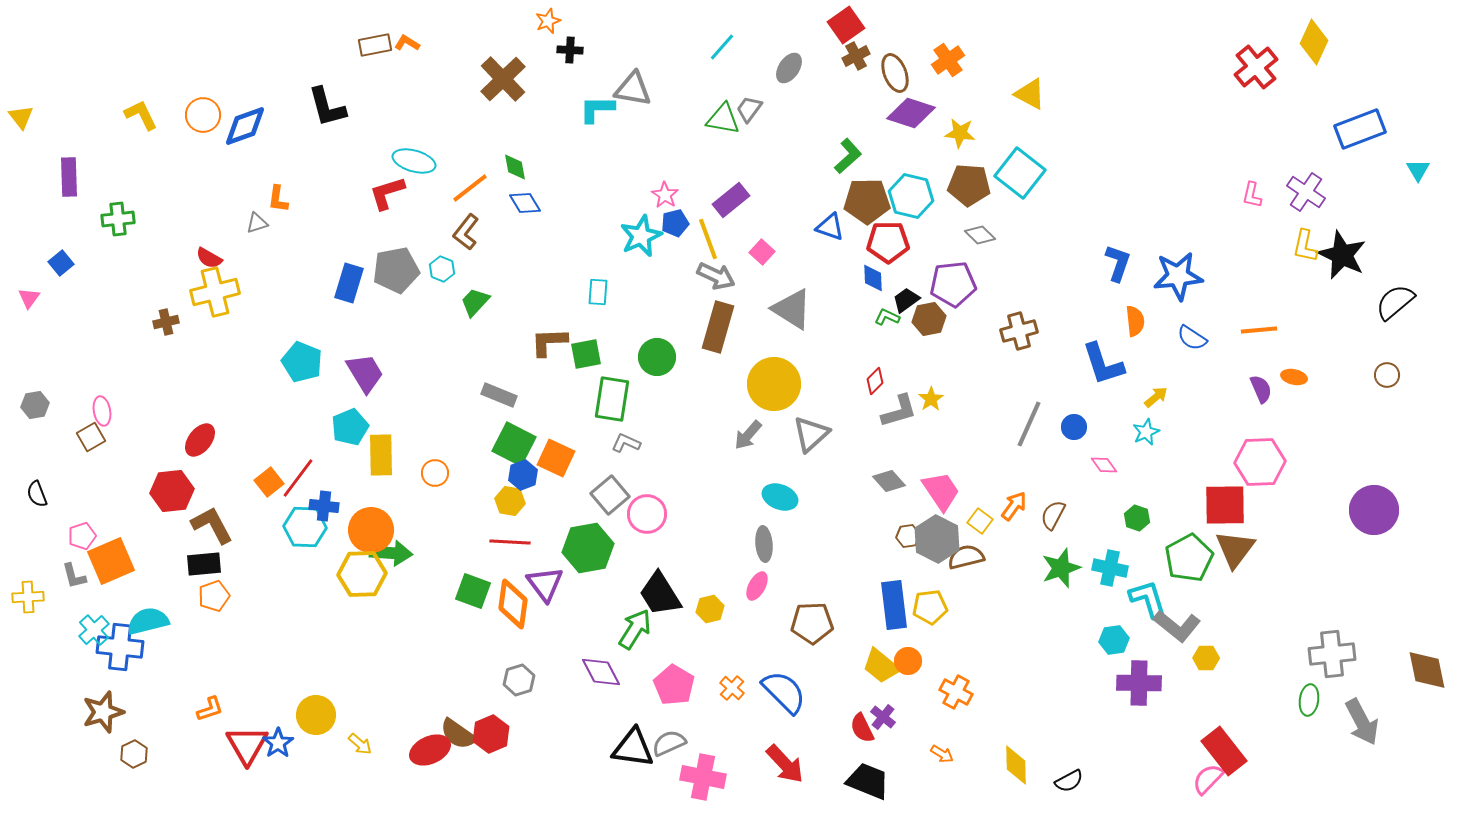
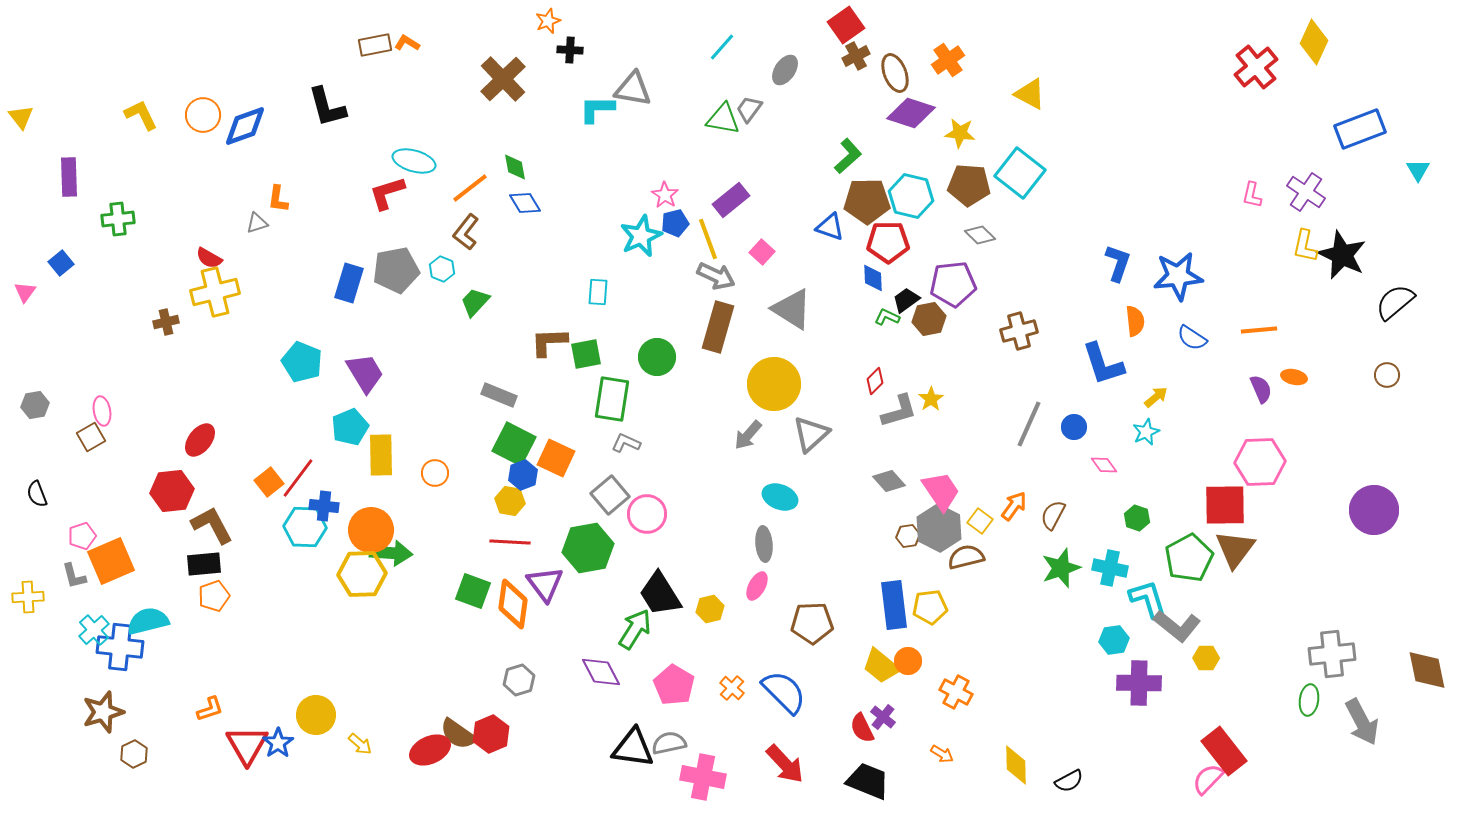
gray ellipse at (789, 68): moved 4 px left, 2 px down
pink triangle at (29, 298): moved 4 px left, 6 px up
gray hexagon at (937, 539): moved 2 px right, 11 px up
gray semicircle at (669, 743): rotated 12 degrees clockwise
